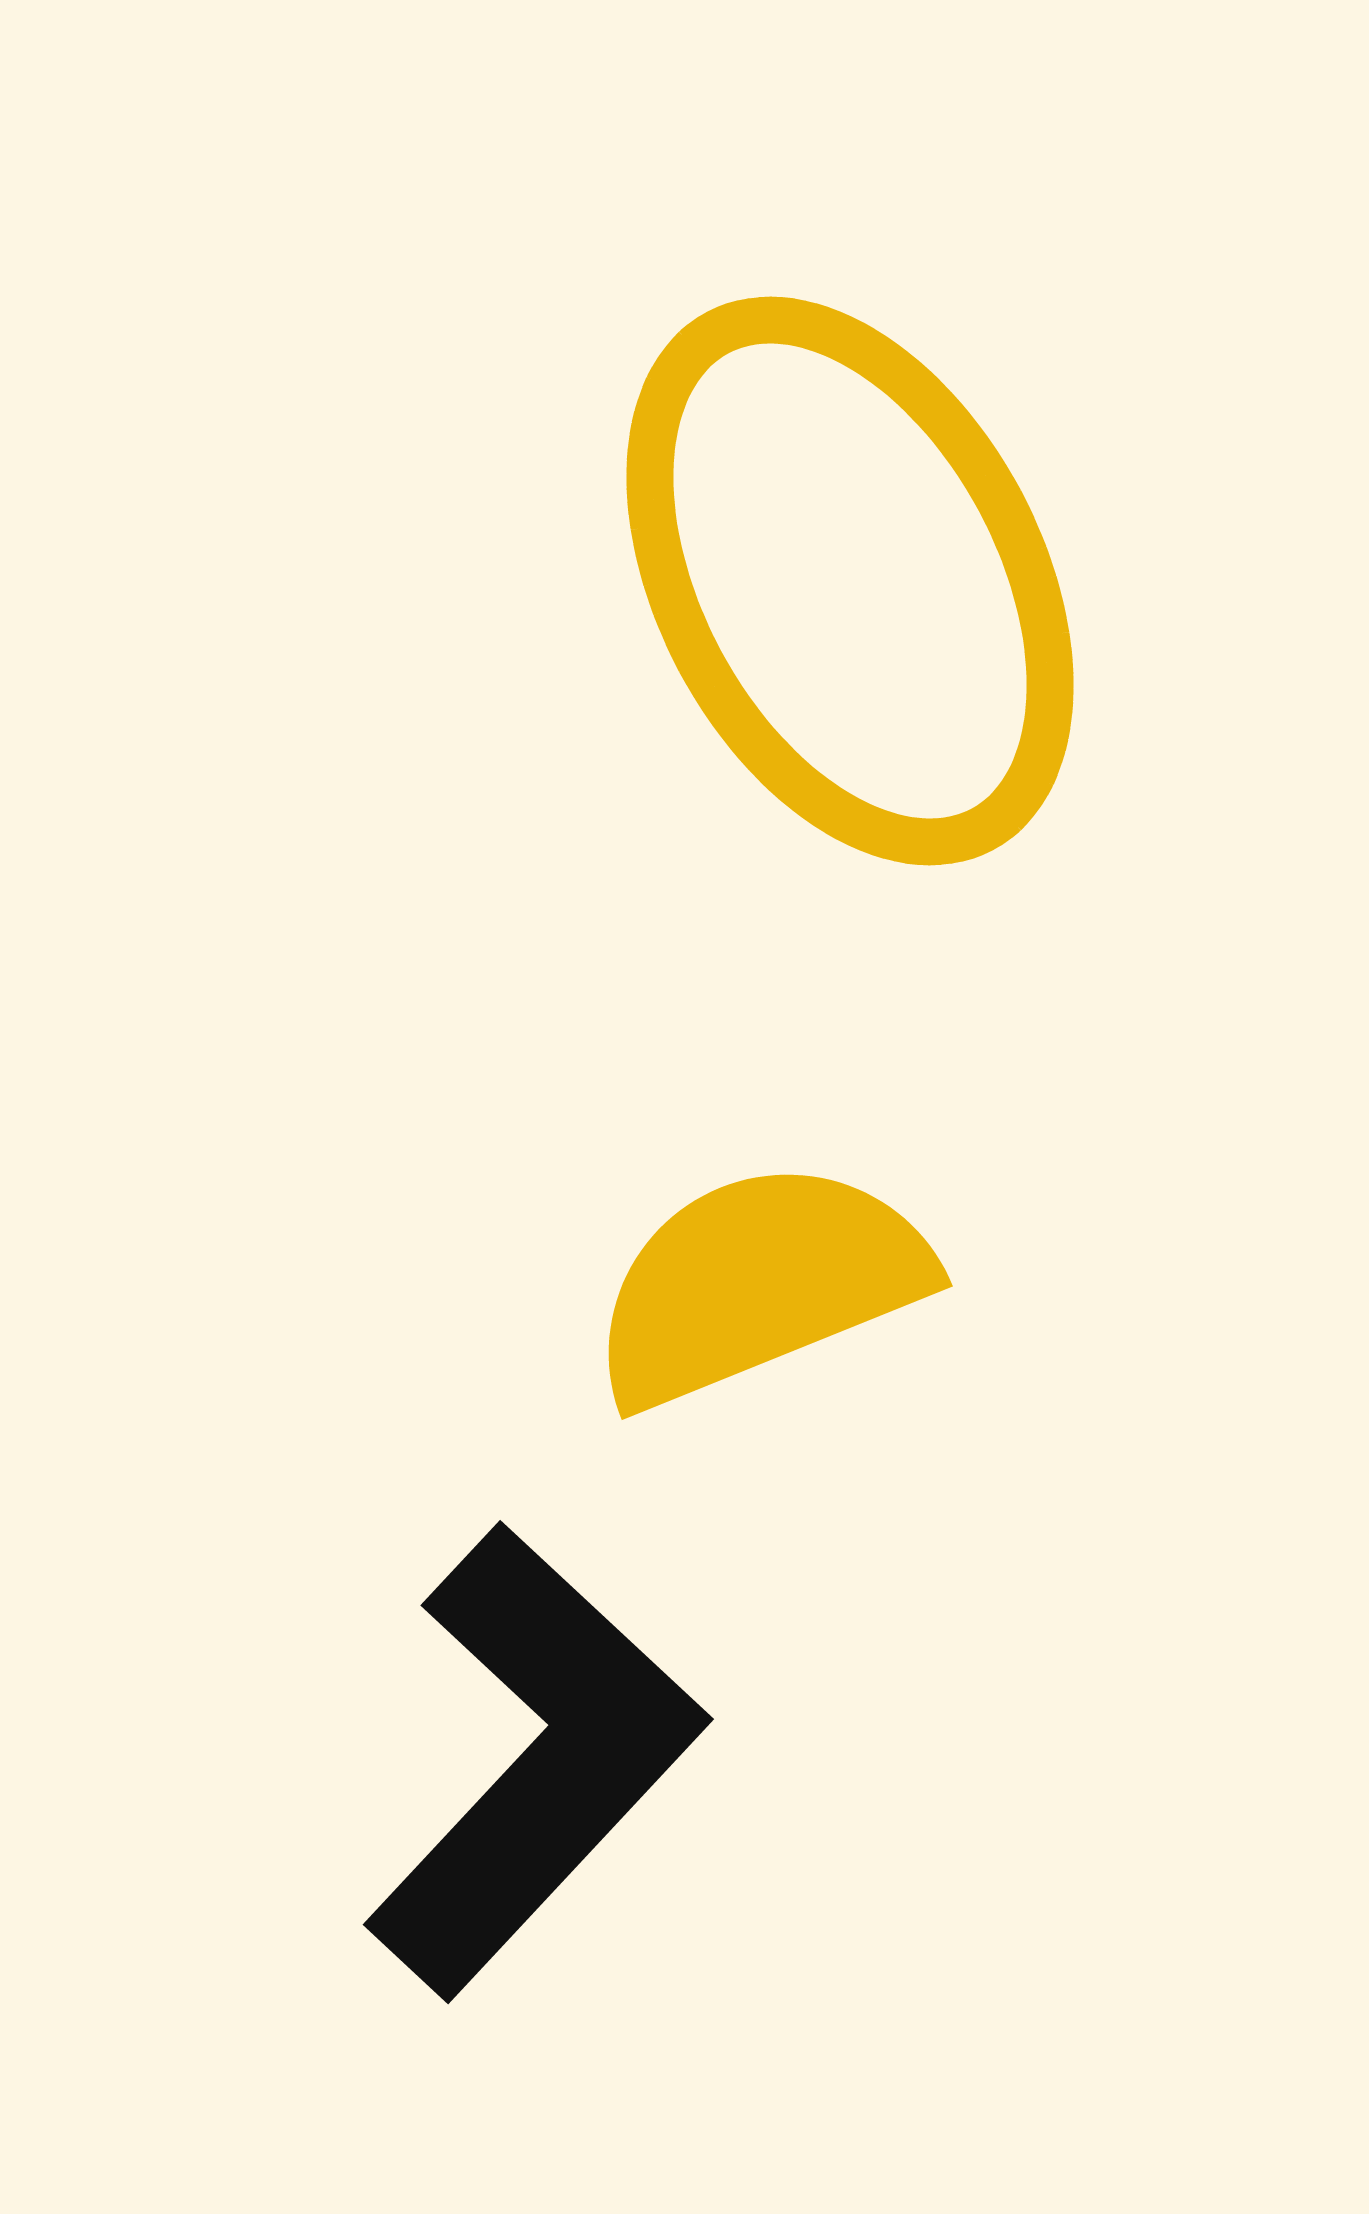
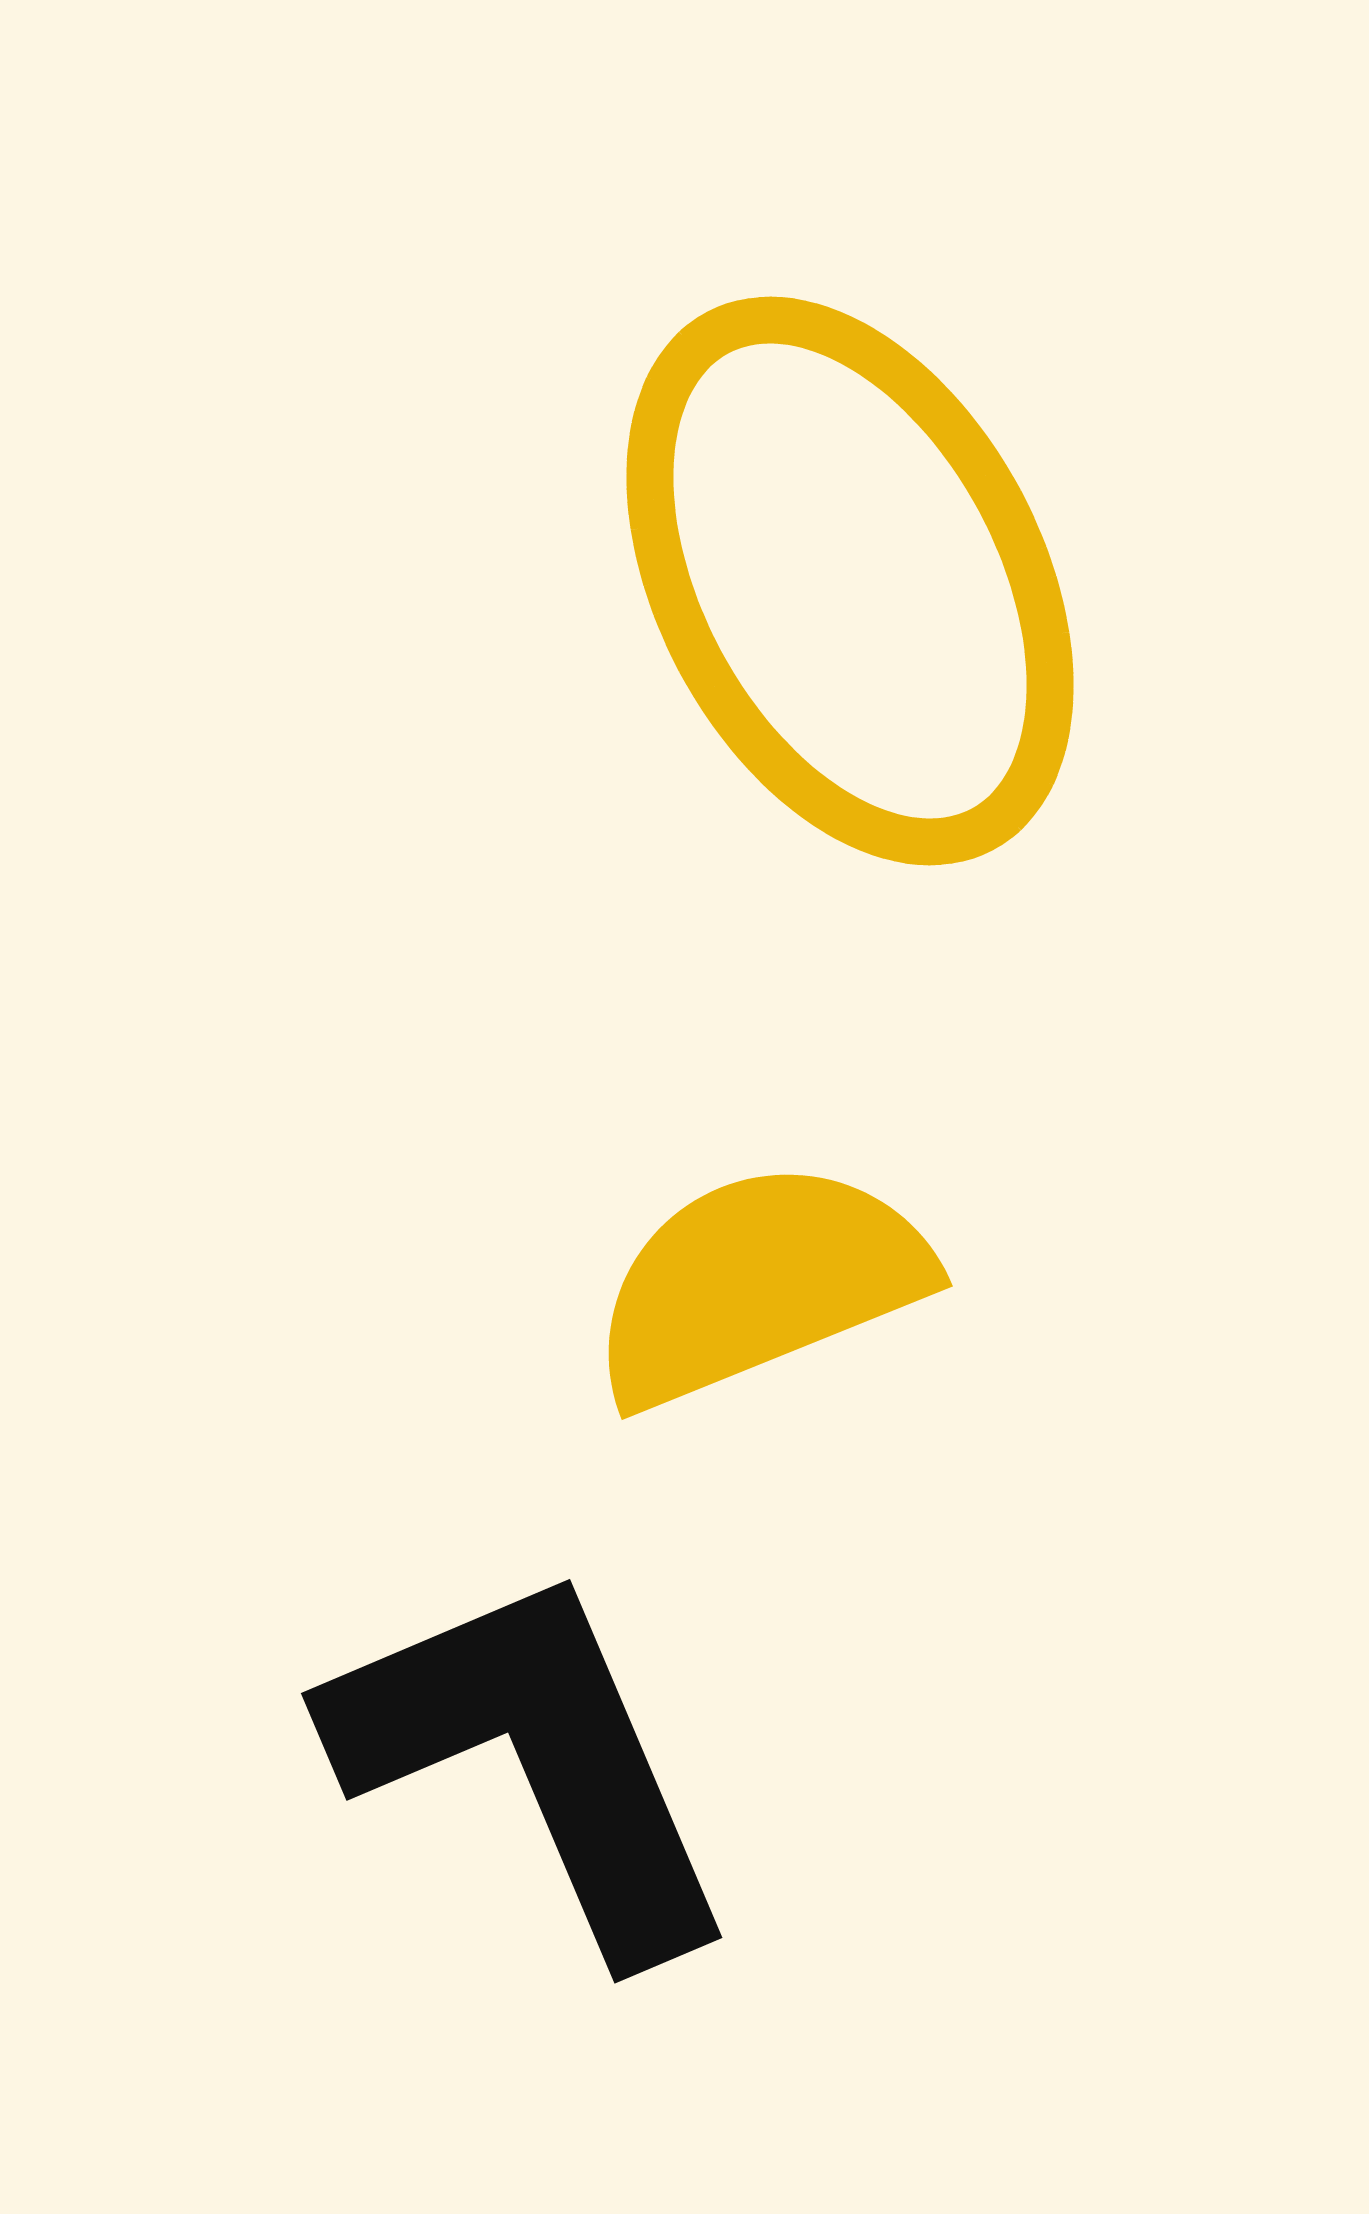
black L-shape: rotated 66 degrees counterclockwise
